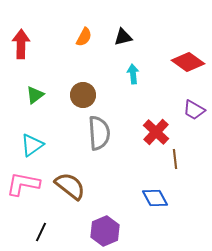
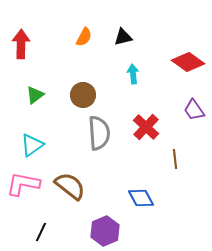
purple trapezoid: rotated 25 degrees clockwise
red cross: moved 10 px left, 5 px up
blue diamond: moved 14 px left
